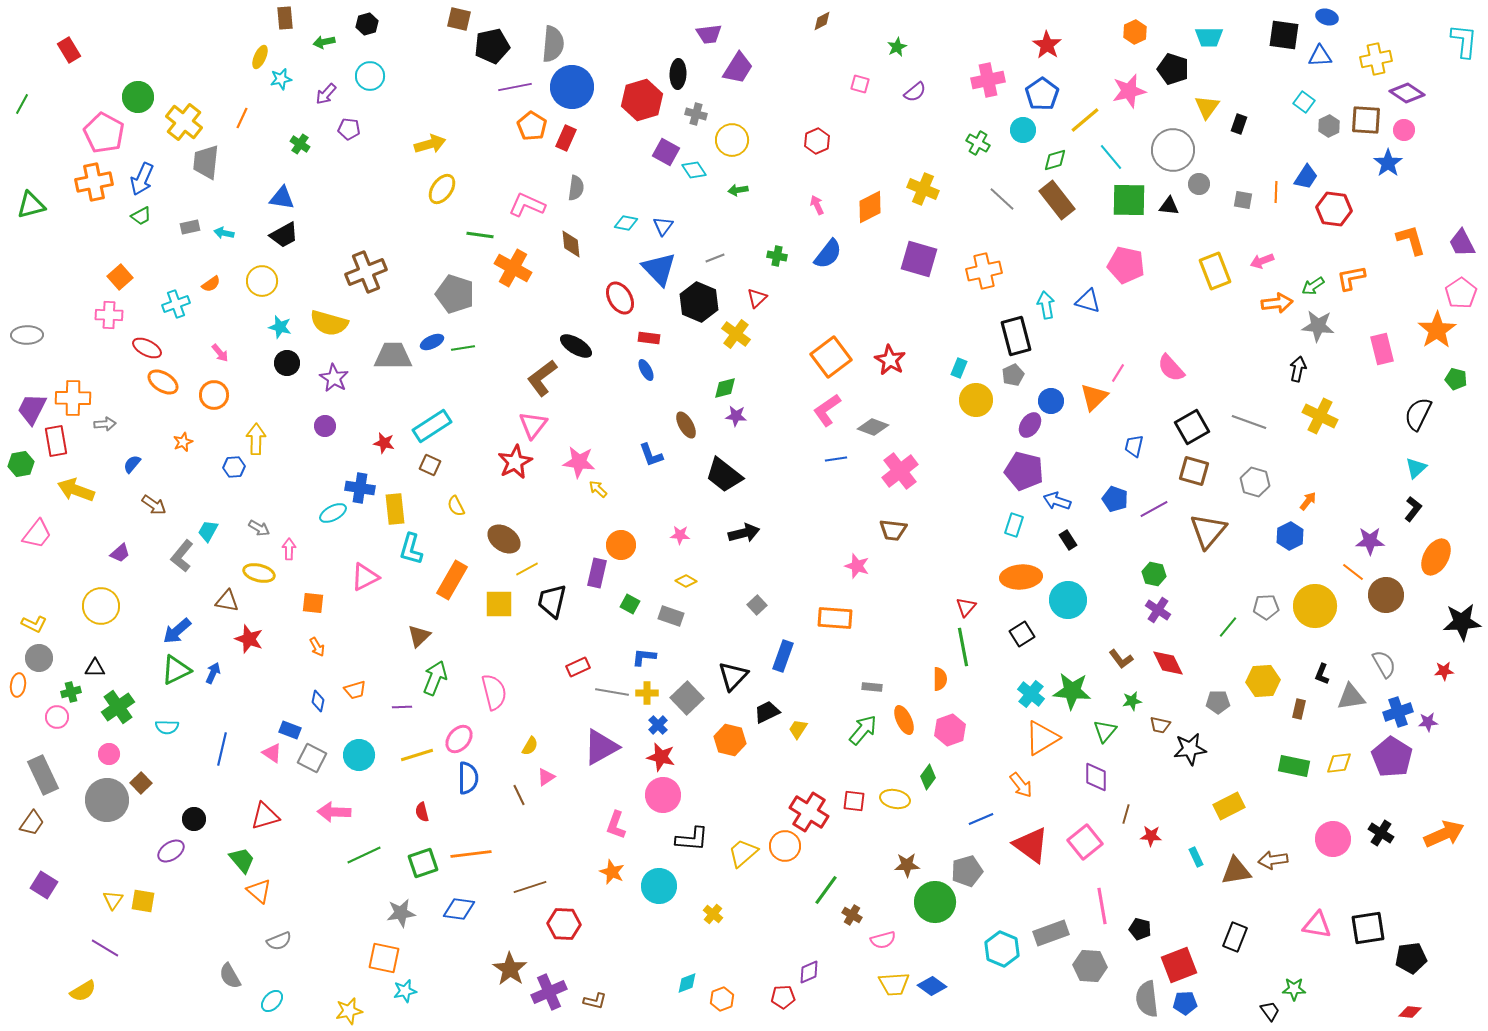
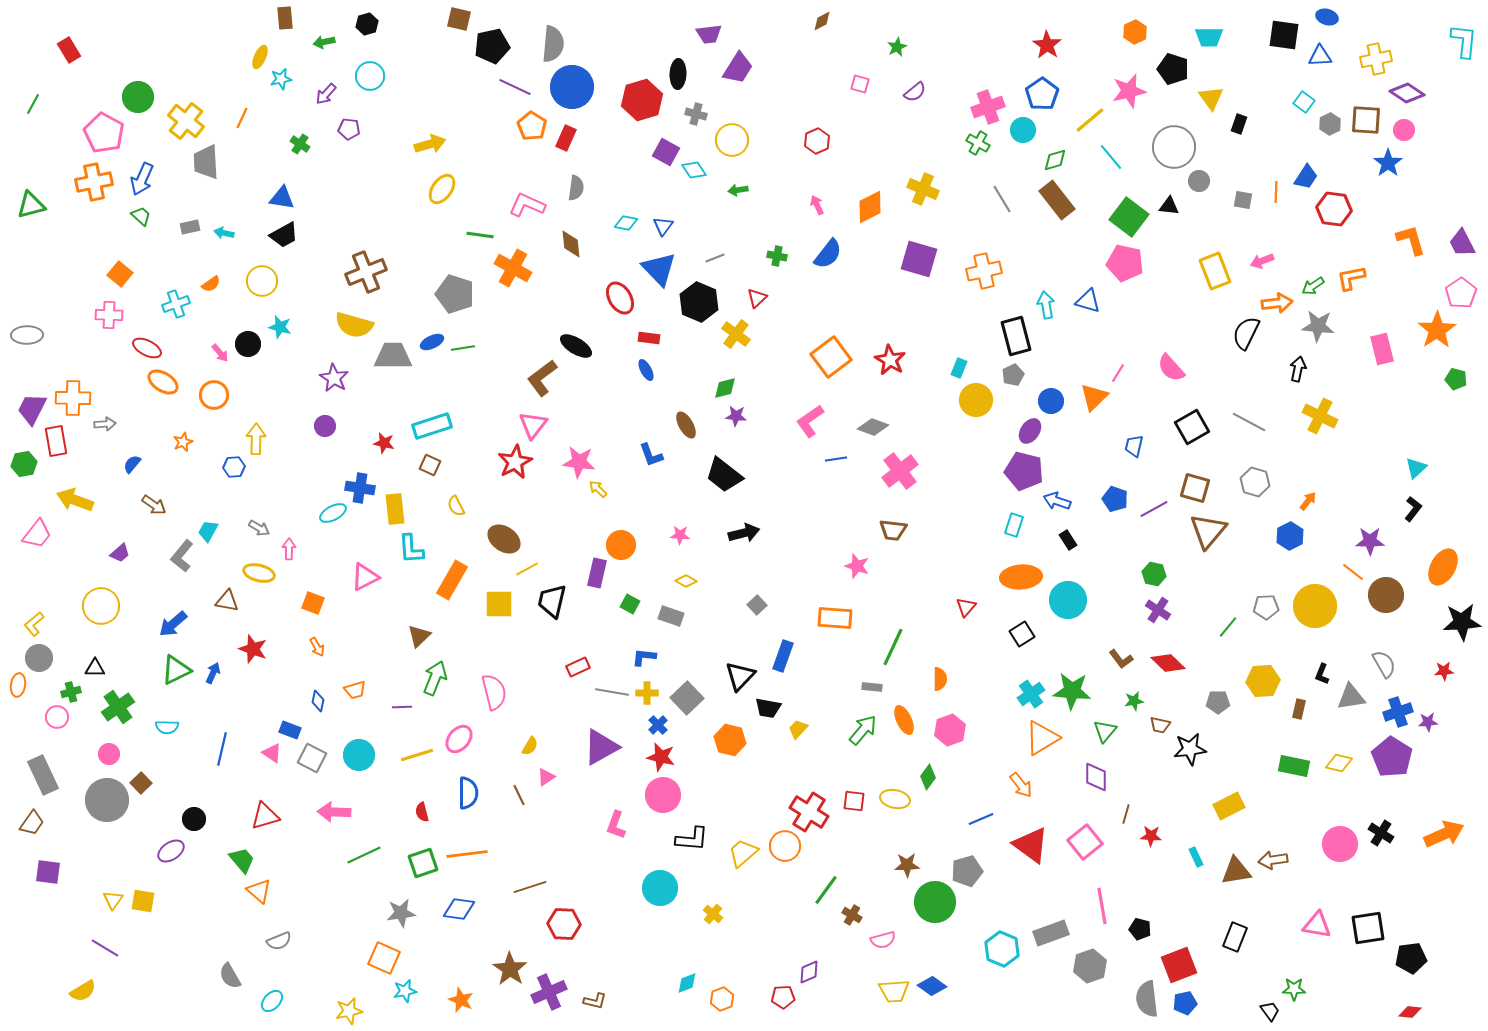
pink cross at (988, 80): moved 27 px down; rotated 8 degrees counterclockwise
purple line at (515, 87): rotated 36 degrees clockwise
green line at (22, 104): moved 11 px right
yellow triangle at (1207, 107): moved 4 px right, 9 px up; rotated 12 degrees counterclockwise
yellow line at (1085, 120): moved 5 px right
yellow cross at (184, 122): moved 2 px right, 1 px up
gray hexagon at (1329, 126): moved 1 px right, 2 px up
gray circle at (1173, 150): moved 1 px right, 3 px up
gray trapezoid at (206, 162): rotated 9 degrees counterclockwise
gray circle at (1199, 184): moved 3 px up
gray line at (1002, 199): rotated 16 degrees clockwise
green square at (1129, 200): moved 17 px down; rotated 36 degrees clockwise
green trapezoid at (141, 216): rotated 110 degrees counterclockwise
pink pentagon at (1126, 265): moved 1 px left, 2 px up
orange square at (120, 277): moved 3 px up; rotated 10 degrees counterclockwise
yellow semicircle at (329, 323): moved 25 px right, 2 px down
black circle at (287, 363): moved 39 px left, 19 px up
pink L-shape at (827, 410): moved 17 px left, 11 px down
black semicircle at (1418, 414): moved 172 px left, 81 px up
gray line at (1249, 422): rotated 8 degrees clockwise
purple ellipse at (1030, 425): moved 6 px down
cyan rectangle at (432, 426): rotated 15 degrees clockwise
green hexagon at (21, 464): moved 3 px right
brown square at (1194, 471): moved 1 px right, 17 px down
yellow arrow at (76, 490): moved 1 px left, 10 px down
cyan L-shape at (411, 549): rotated 20 degrees counterclockwise
orange ellipse at (1436, 557): moved 7 px right, 10 px down
orange square at (313, 603): rotated 15 degrees clockwise
yellow L-shape at (34, 624): rotated 115 degrees clockwise
blue arrow at (177, 631): moved 4 px left, 7 px up
red star at (249, 639): moved 4 px right, 10 px down
green line at (963, 647): moved 70 px left; rotated 36 degrees clockwise
red diamond at (1168, 663): rotated 20 degrees counterclockwise
black triangle at (733, 676): moved 7 px right
cyan cross at (1031, 694): rotated 16 degrees clockwise
green star at (1132, 701): moved 2 px right
black trapezoid at (767, 712): moved 1 px right, 4 px up; rotated 144 degrees counterclockwise
yellow trapezoid at (798, 729): rotated 10 degrees clockwise
yellow diamond at (1339, 763): rotated 20 degrees clockwise
blue semicircle at (468, 778): moved 15 px down
pink circle at (1333, 839): moved 7 px right, 5 px down
orange line at (471, 854): moved 4 px left
orange star at (612, 872): moved 151 px left, 128 px down
purple square at (44, 885): moved 4 px right, 13 px up; rotated 24 degrees counterclockwise
cyan circle at (659, 886): moved 1 px right, 2 px down
orange square at (384, 958): rotated 12 degrees clockwise
gray hexagon at (1090, 966): rotated 24 degrees counterclockwise
yellow trapezoid at (894, 984): moved 7 px down
blue pentagon at (1185, 1003): rotated 10 degrees counterclockwise
